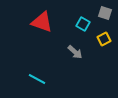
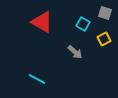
red triangle: rotated 10 degrees clockwise
